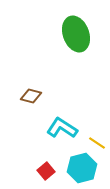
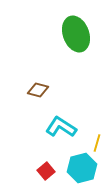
brown diamond: moved 7 px right, 6 px up
cyan L-shape: moved 1 px left, 1 px up
yellow line: rotated 72 degrees clockwise
